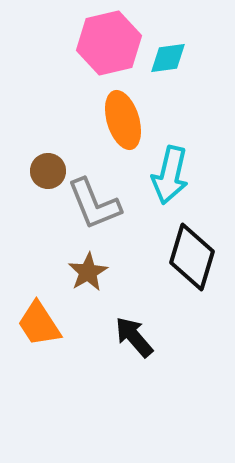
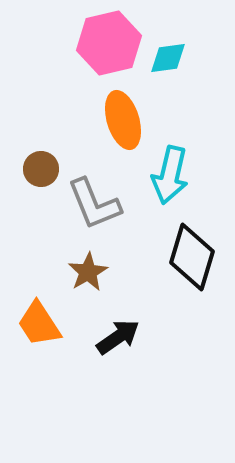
brown circle: moved 7 px left, 2 px up
black arrow: moved 16 px left; rotated 96 degrees clockwise
